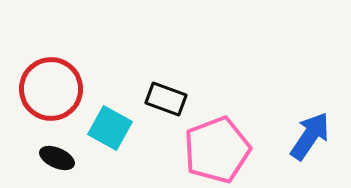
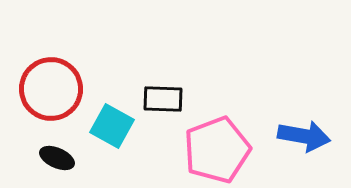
black rectangle: moved 3 px left; rotated 18 degrees counterclockwise
cyan square: moved 2 px right, 2 px up
blue arrow: moved 6 px left; rotated 66 degrees clockwise
